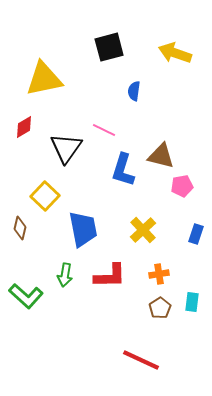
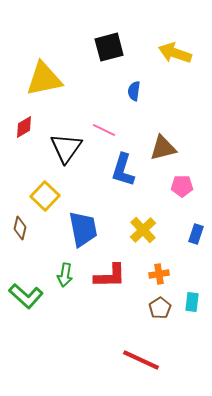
brown triangle: moved 2 px right, 8 px up; rotated 28 degrees counterclockwise
pink pentagon: rotated 10 degrees clockwise
